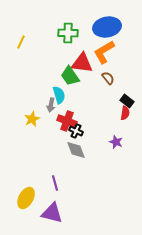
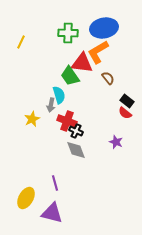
blue ellipse: moved 3 px left, 1 px down
orange L-shape: moved 6 px left
red semicircle: rotated 120 degrees clockwise
